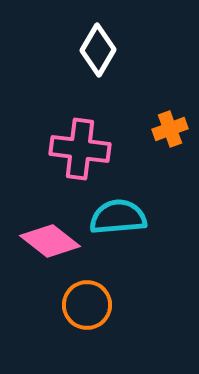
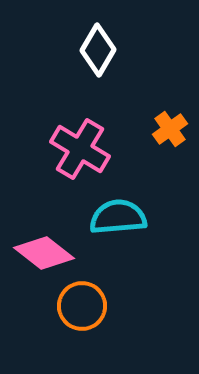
orange cross: rotated 16 degrees counterclockwise
pink cross: rotated 24 degrees clockwise
pink diamond: moved 6 px left, 12 px down
orange circle: moved 5 px left, 1 px down
